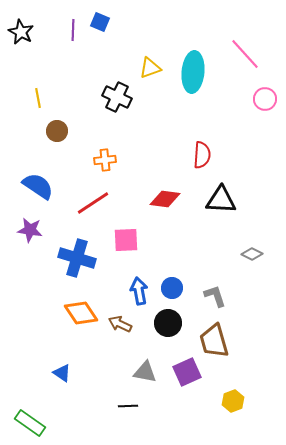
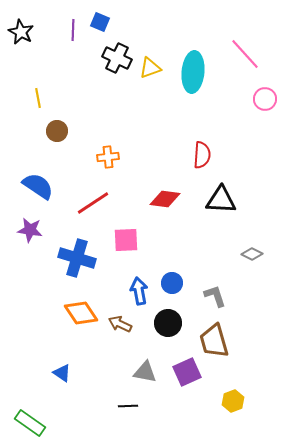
black cross: moved 39 px up
orange cross: moved 3 px right, 3 px up
blue circle: moved 5 px up
